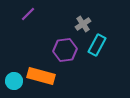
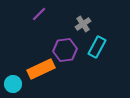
purple line: moved 11 px right
cyan rectangle: moved 2 px down
orange rectangle: moved 7 px up; rotated 40 degrees counterclockwise
cyan circle: moved 1 px left, 3 px down
